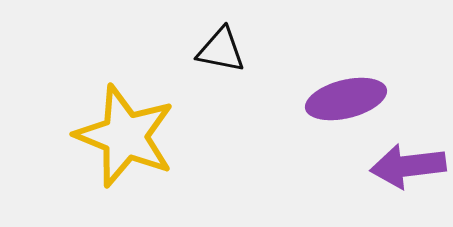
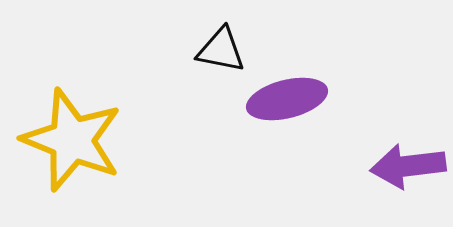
purple ellipse: moved 59 px left
yellow star: moved 53 px left, 4 px down
